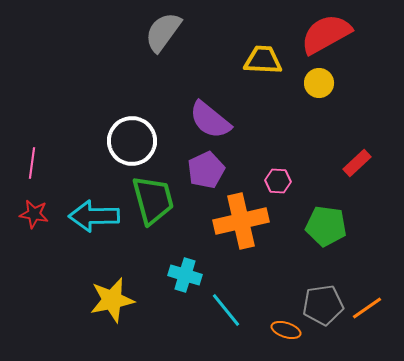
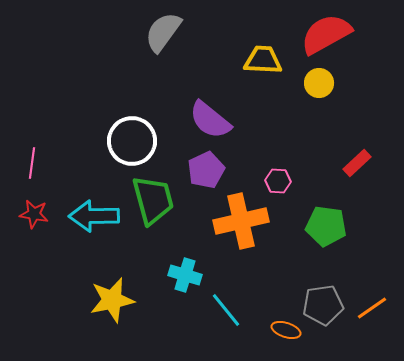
orange line: moved 5 px right
